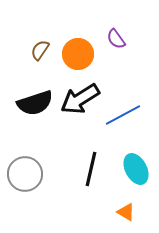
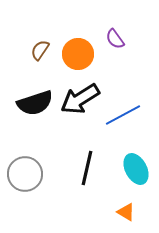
purple semicircle: moved 1 px left
black line: moved 4 px left, 1 px up
